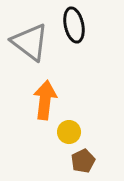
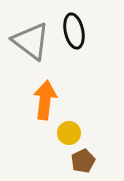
black ellipse: moved 6 px down
gray triangle: moved 1 px right, 1 px up
yellow circle: moved 1 px down
